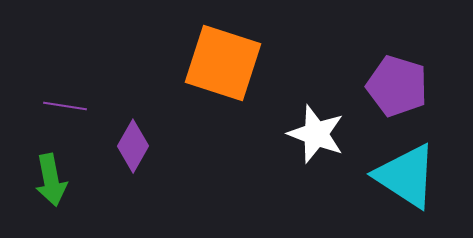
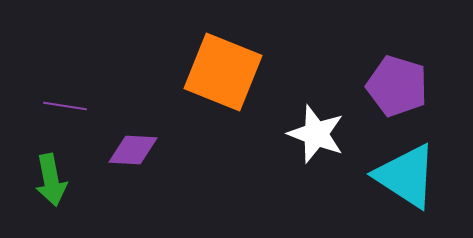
orange square: moved 9 px down; rotated 4 degrees clockwise
purple diamond: moved 4 px down; rotated 63 degrees clockwise
